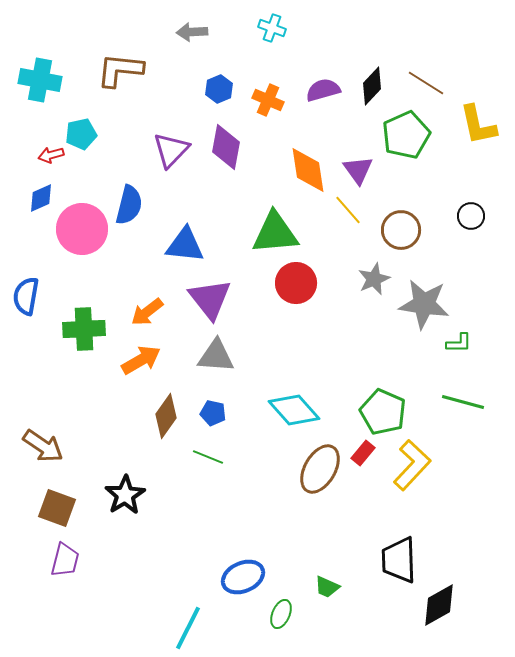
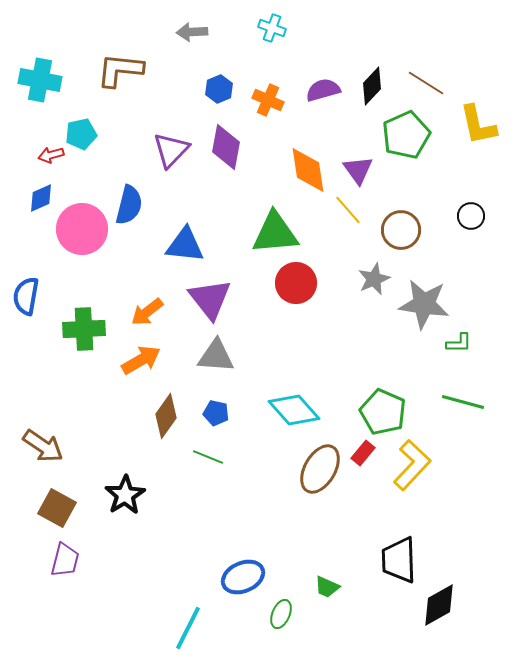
blue pentagon at (213, 413): moved 3 px right
brown square at (57, 508): rotated 9 degrees clockwise
